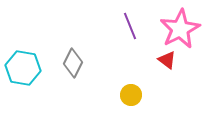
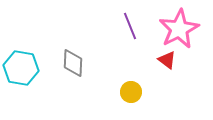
pink star: moved 1 px left
gray diamond: rotated 24 degrees counterclockwise
cyan hexagon: moved 2 px left
yellow circle: moved 3 px up
